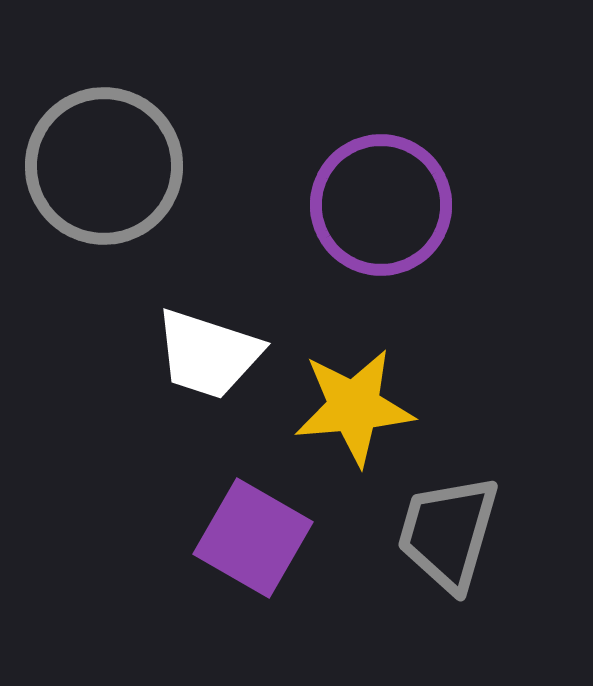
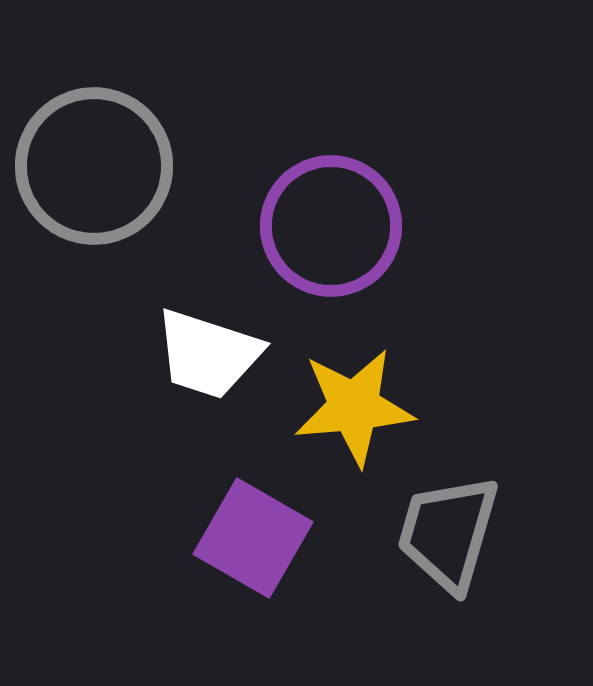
gray circle: moved 10 px left
purple circle: moved 50 px left, 21 px down
